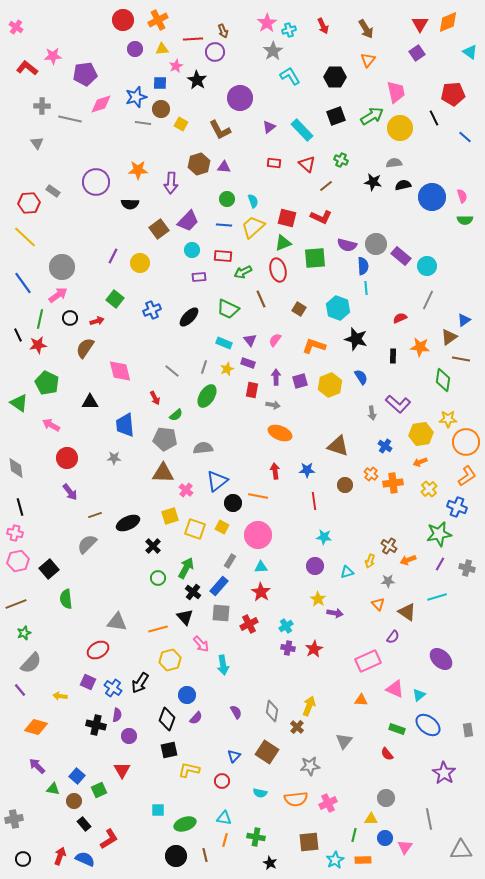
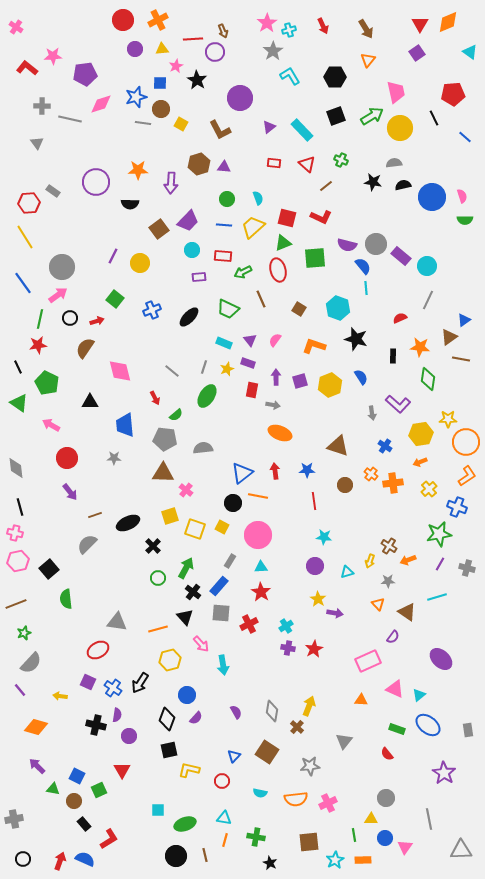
cyan semicircle at (253, 201): moved 5 px right, 3 px up
yellow line at (25, 237): rotated 15 degrees clockwise
blue semicircle at (363, 266): rotated 36 degrees counterclockwise
black line at (18, 335): moved 32 px down
green diamond at (443, 380): moved 15 px left, 1 px up
blue triangle at (217, 481): moved 25 px right, 8 px up
blue square at (77, 776): rotated 14 degrees counterclockwise
green line at (354, 835): rotated 24 degrees counterclockwise
red arrow at (60, 856): moved 5 px down
